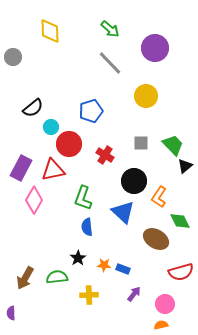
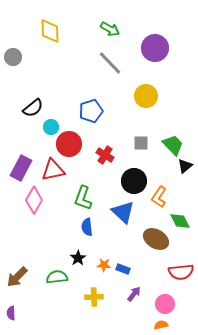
green arrow: rotated 12 degrees counterclockwise
red semicircle: rotated 10 degrees clockwise
brown arrow: moved 8 px left, 1 px up; rotated 15 degrees clockwise
yellow cross: moved 5 px right, 2 px down
